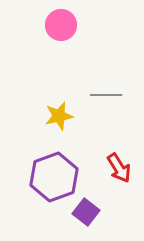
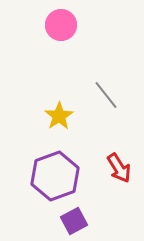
gray line: rotated 52 degrees clockwise
yellow star: rotated 20 degrees counterclockwise
purple hexagon: moved 1 px right, 1 px up
purple square: moved 12 px left, 9 px down; rotated 24 degrees clockwise
